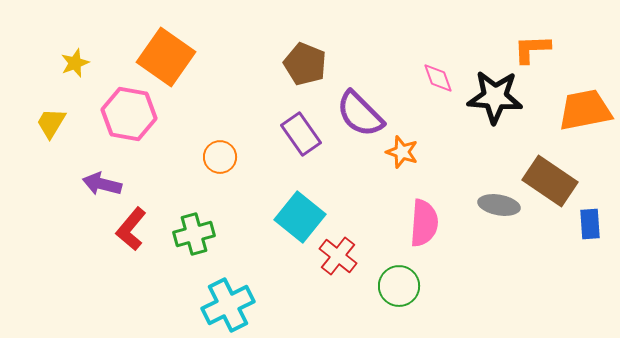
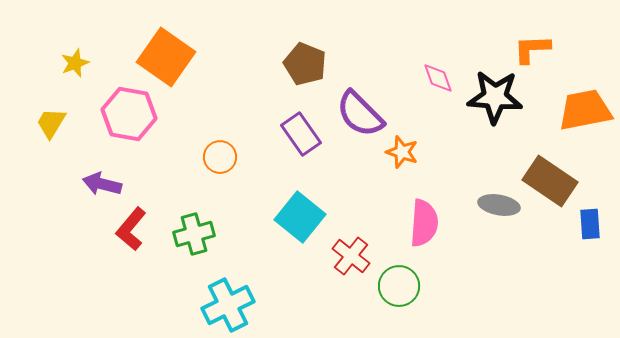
red cross: moved 13 px right
